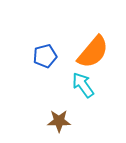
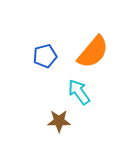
cyan arrow: moved 4 px left, 7 px down
